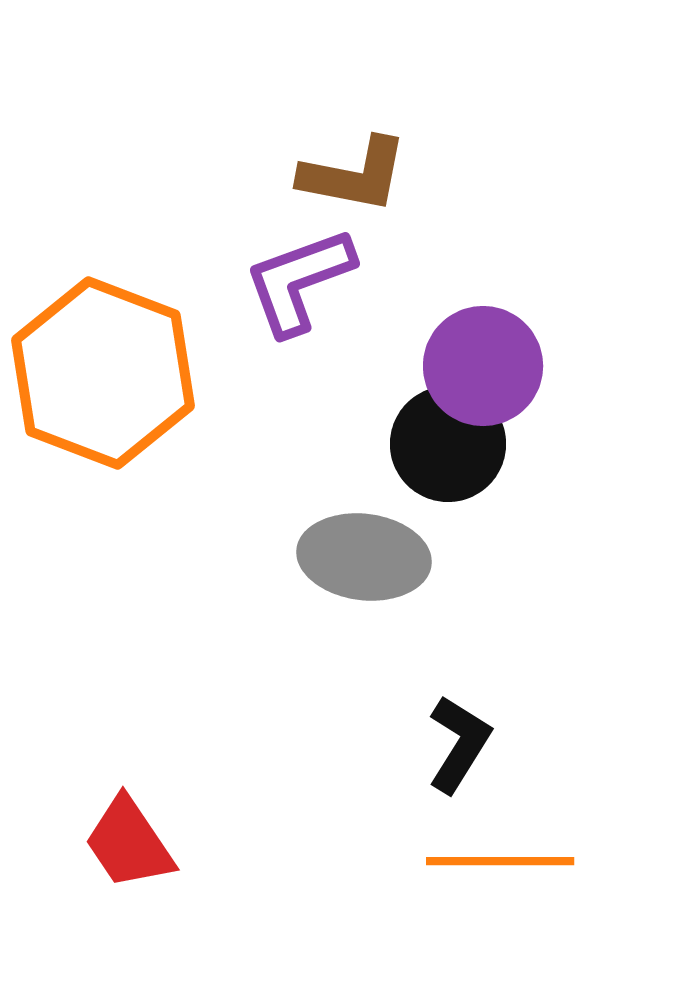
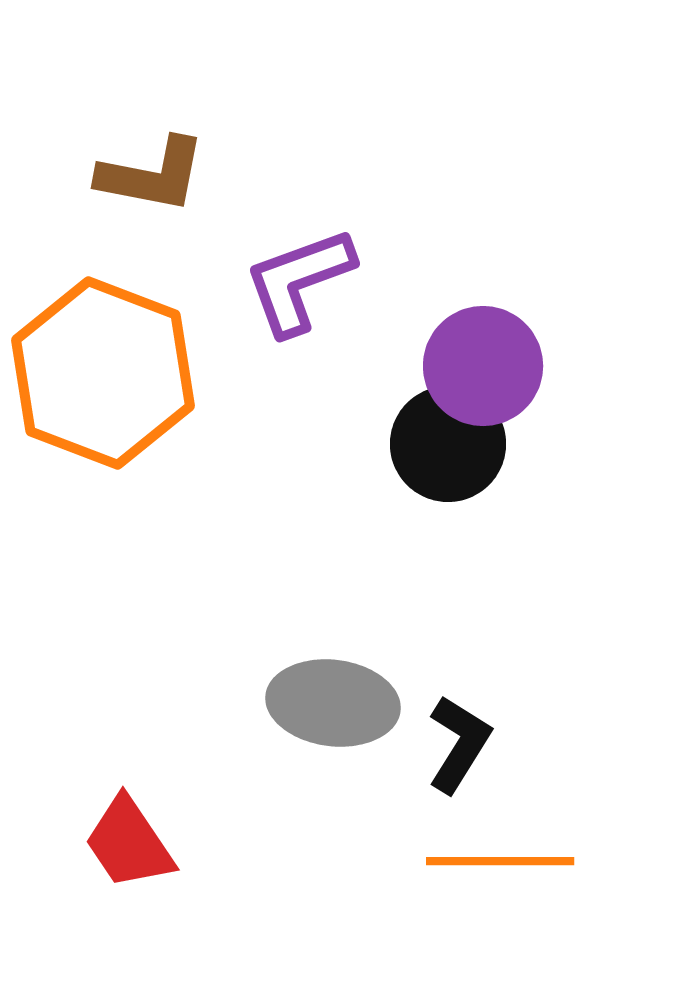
brown L-shape: moved 202 px left
gray ellipse: moved 31 px left, 146 px down
